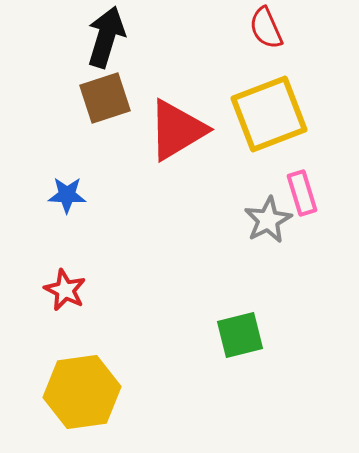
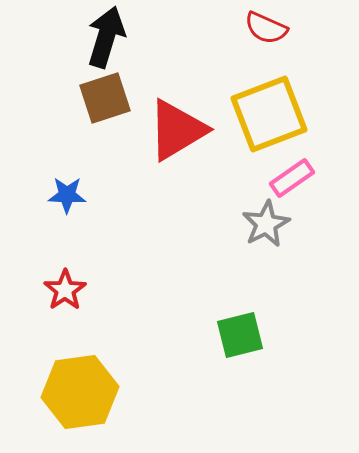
red semicircle: rotated 42 degrees counterclockwise
pink rectangle: moved 10 px left, 15 px up; rotated 72 degrees clockwise
gray star: moved 2 px left, 4 px down
red star: rotated 12 degrees clockwise
yellow hexagon: moved 2 px left
